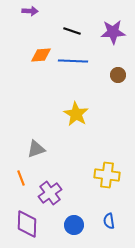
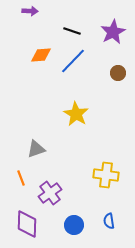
purple star: rotated 25 degrees counterclockwise
blue line: rotated 48 degrees counterclockwise
brown circle: moved 2 px up
yellow cross: moved 1 px left
